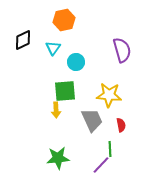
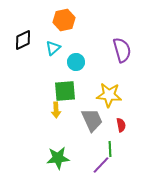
cyan triangle: rotated 14 degrees clockwise
